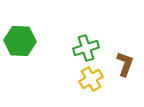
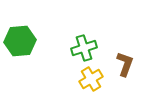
green hexagon: rotated 8 degrees counterclockwise
green cross: moved 2 px left
